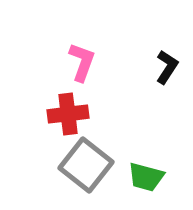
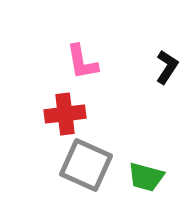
pink L-shape: rotated 150 degrees clockwise
red cross: moved 3 px left
gray square: rotated 14 degrees counterclockwise
